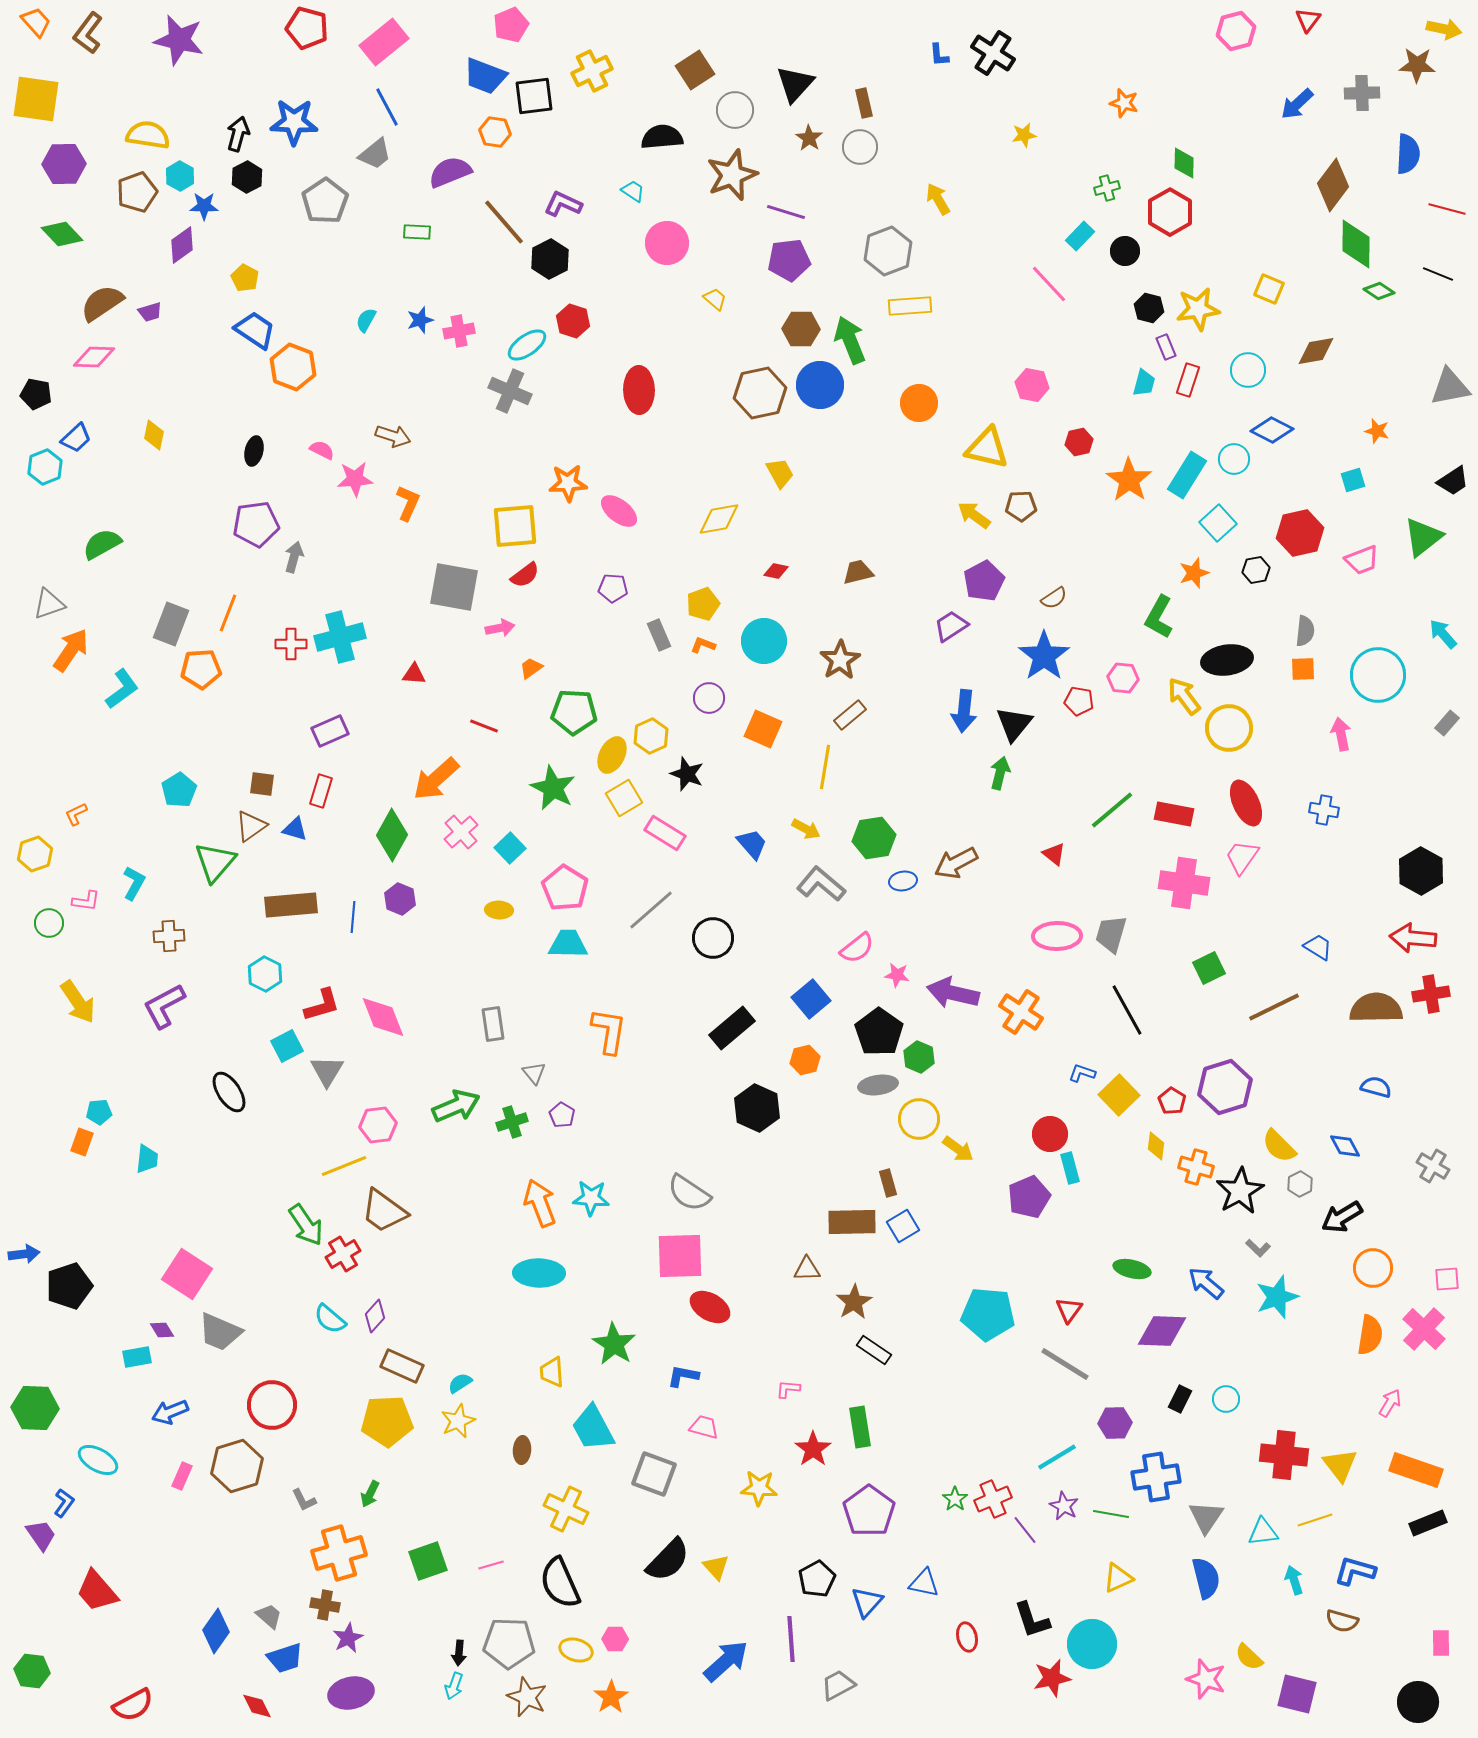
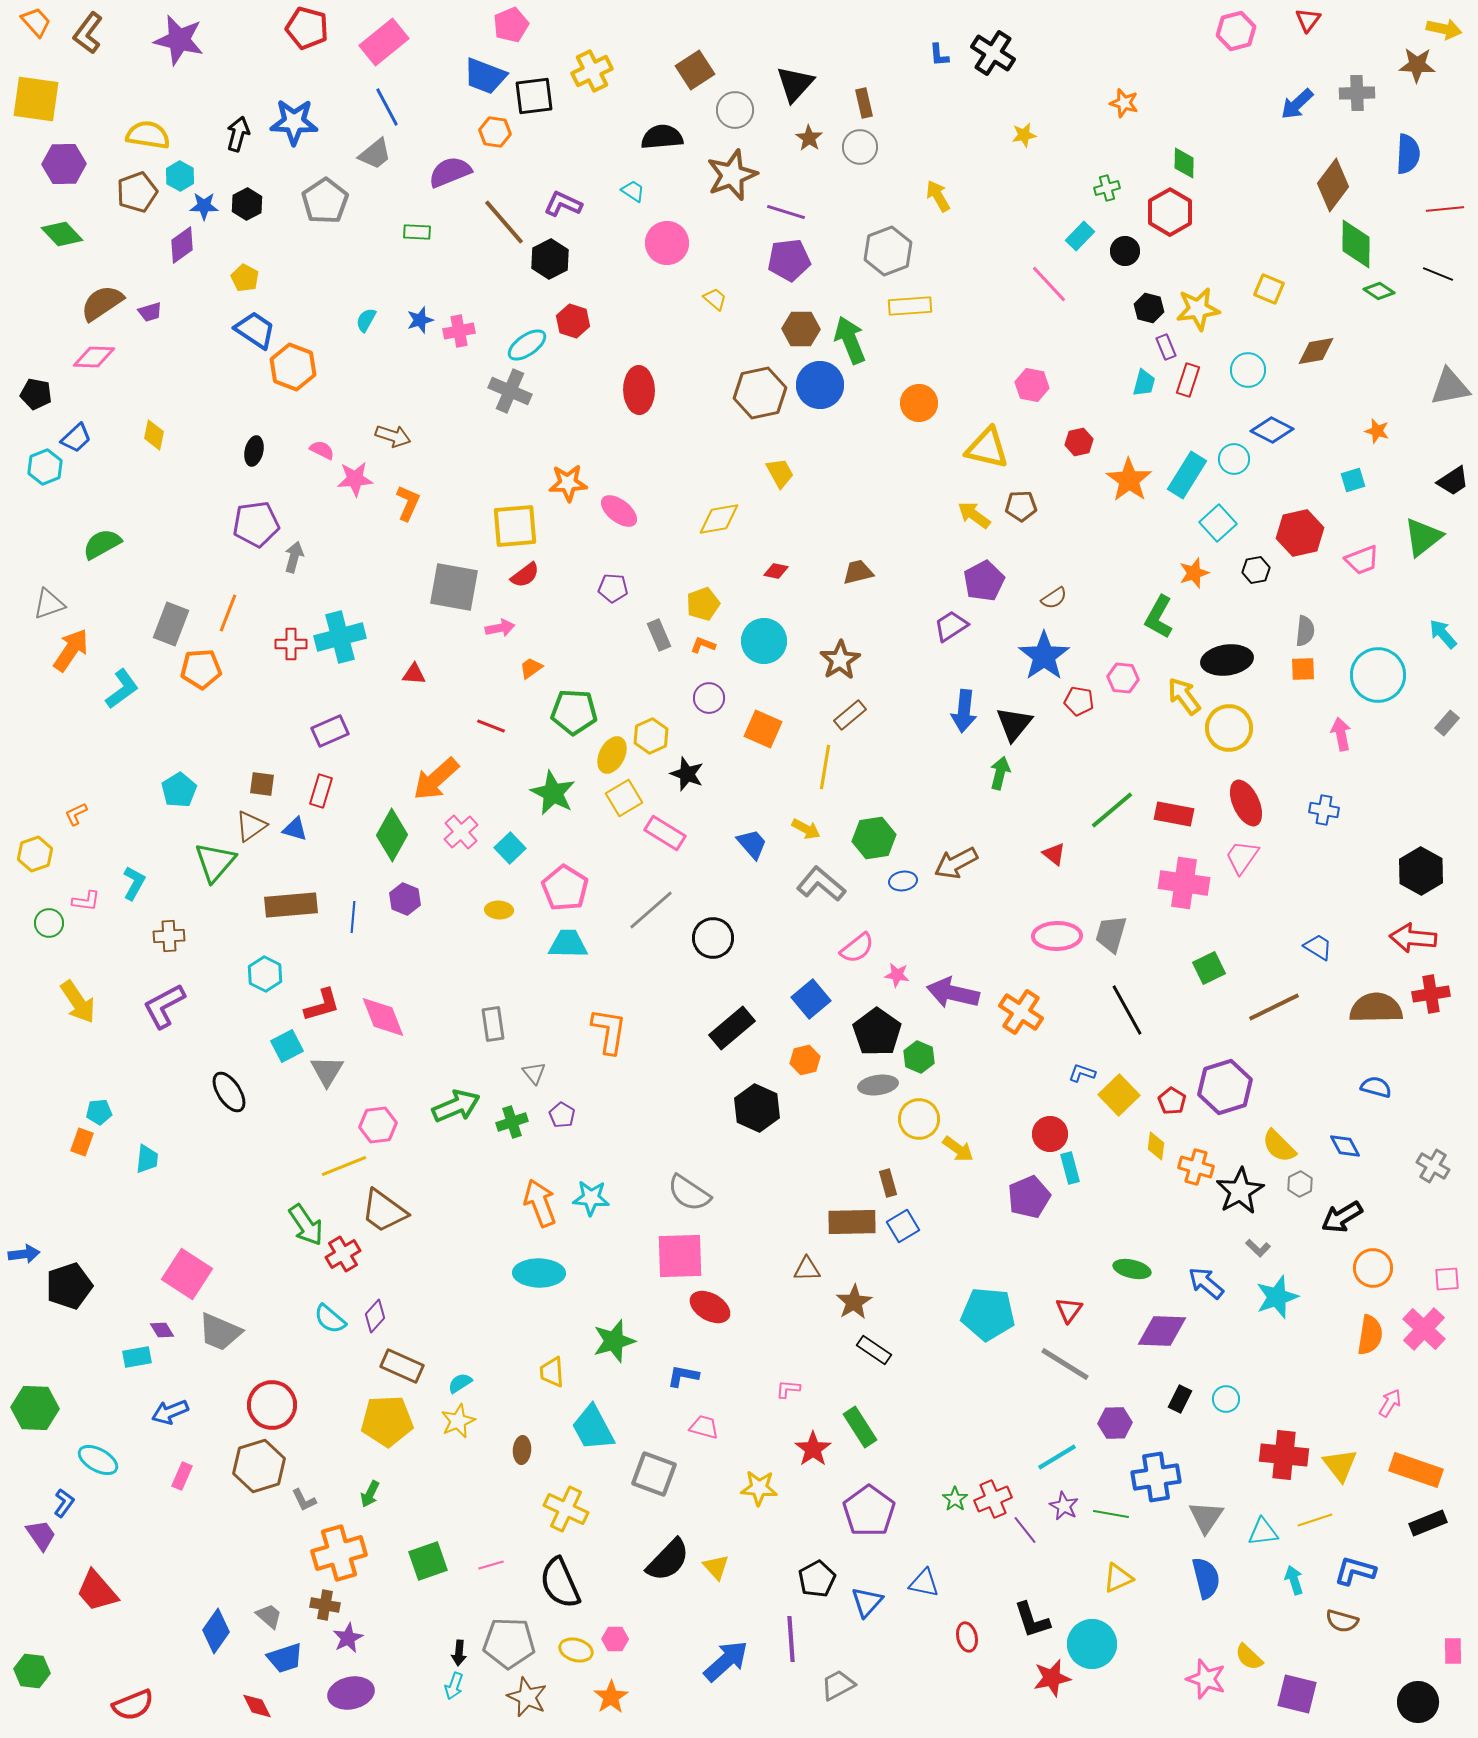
gray cross at (1362, 93): moved 5 px left
black hexagon at (247, 177): moved 27 px down
yellow arrow at (938, 199): moved 3 px up
red line at (1447, 209): moved 2 px left; rotated 21 degrees counterclockwise
red line at (484, 726): moved 7 px right
green star at (553, 788): moved 5 px down
purple hexagon at (400, 899): moved 5 px right
black pentagon at (879, 1032): moved 2 px left
green star at (614, 1344): moved 3 px up; rotated 24 degrees clockwise
green rectangle at (860, 1427): rotated 24 degrees counterclockwise
brown hexagon at (237, 1466): moved 22 px right
pink rectangle at (1441, 1643): moved 12 px right, 8 px down
red semicircle at (133, 1705): rotated 6 degrees clockwise
